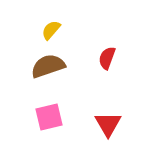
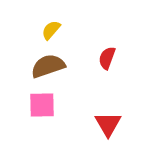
pink square: moved 7 px left, 12 px up; rotated 12 degrees clockwise
